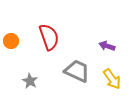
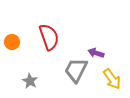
orange circle: moved 1 px right, 1 px down
purple arrow: moved 11 px left, 7 px down
gray trapezoid: moved 1 px left, 1 px up; rotated 88 degrees counterclockwise
